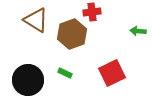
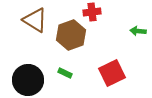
brown triangle: moved 1 px left
brown hexagon: moved 1 px left, 1 px down
